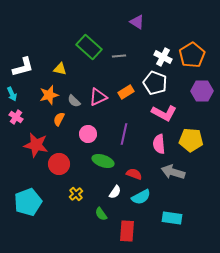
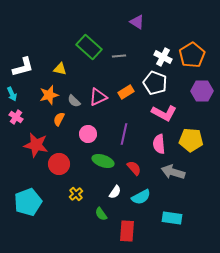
red semicircle: moved 6 px up; rotated 28 degrees clockwise
